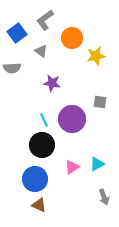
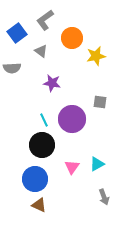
pink triangle: rotated 21 degrees counterclockwise
